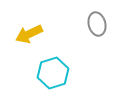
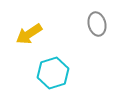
yellow arrow: rotated 8 degrees counterclockwise
